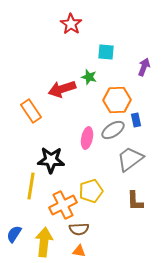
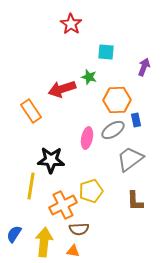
orange triangle: moved 6 px left
